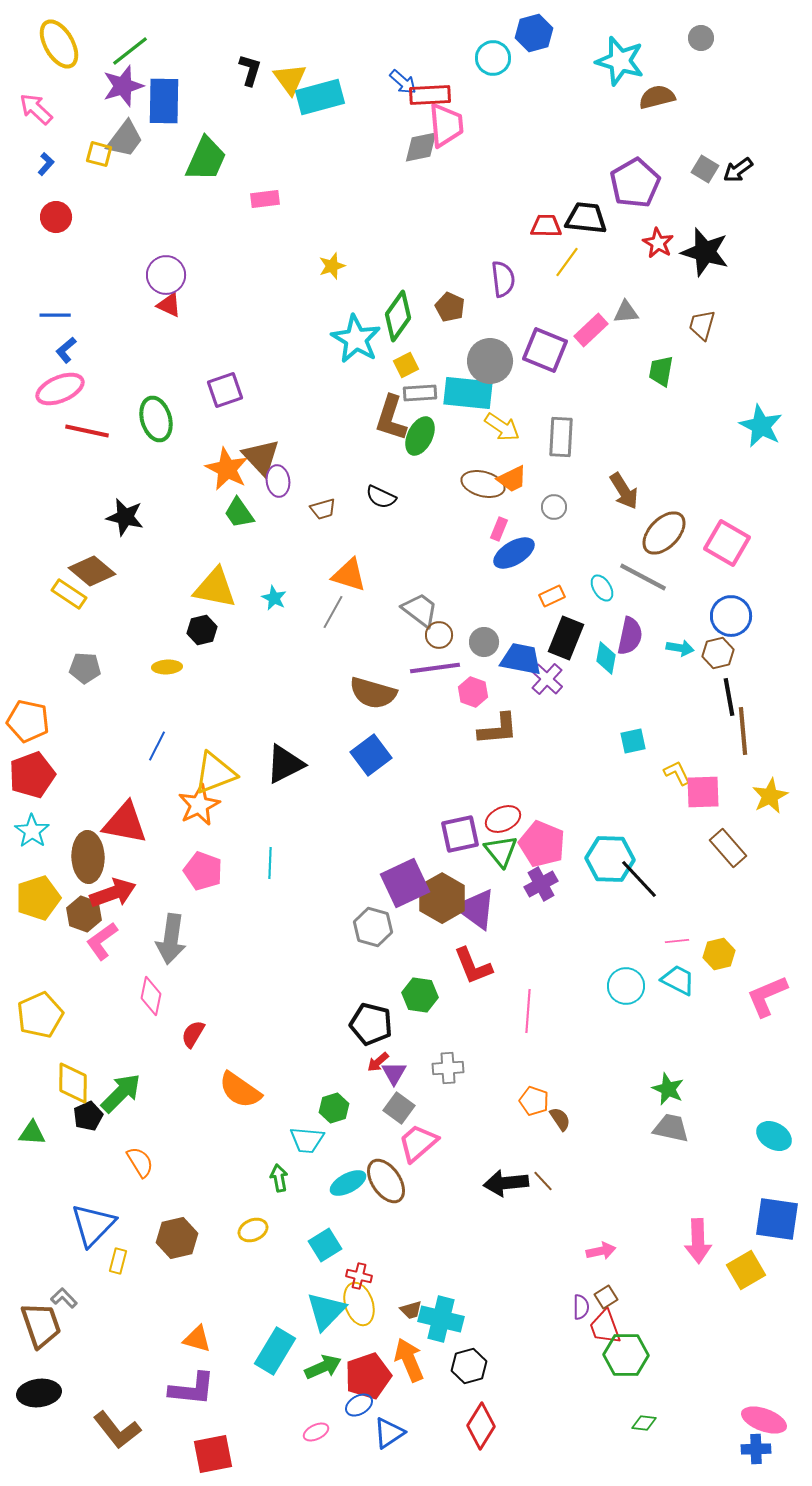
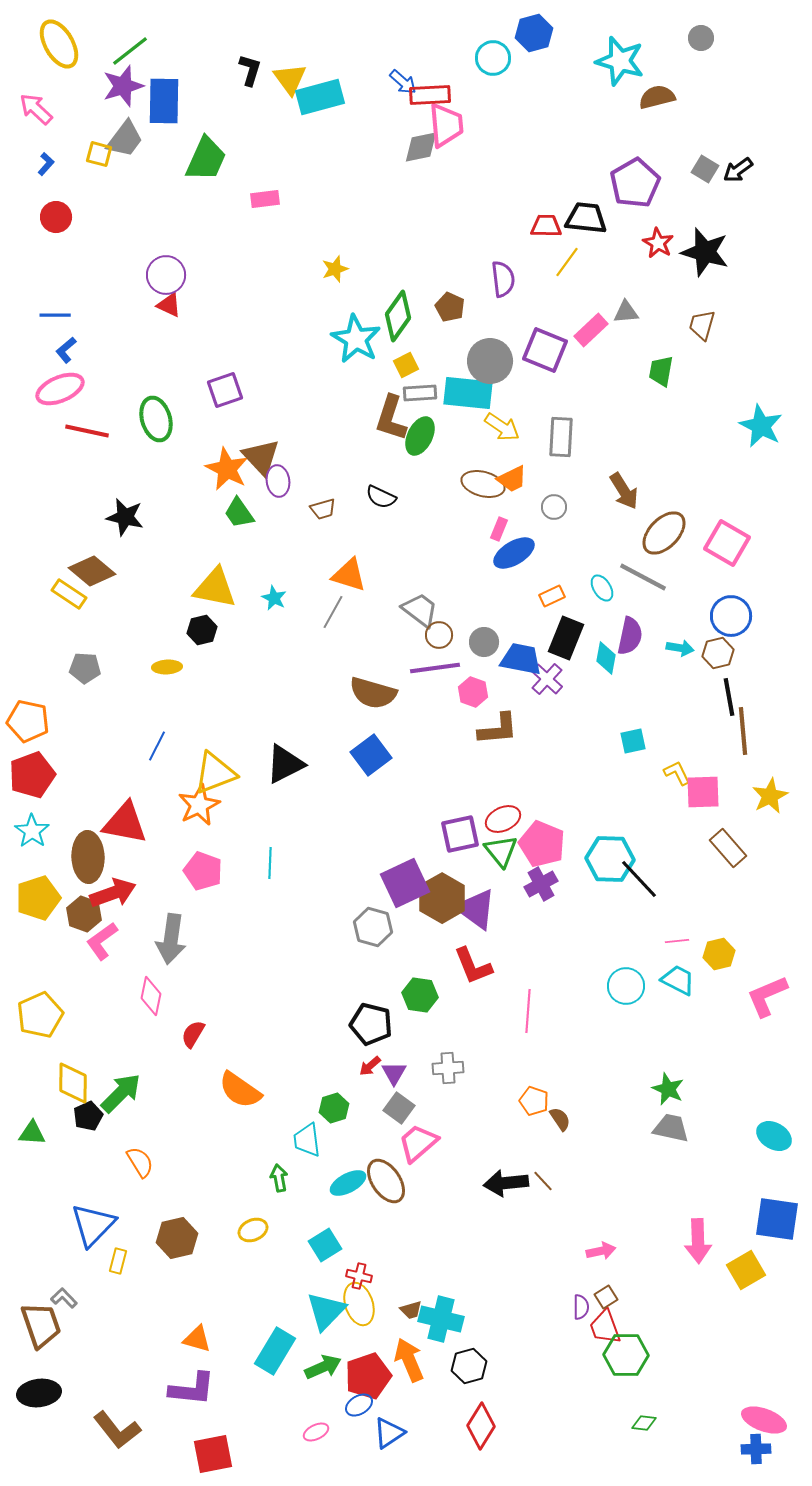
yellow star at (332, 266): moved 3 px right, 3 px down
red arrow at (378, 1062): moved 8 px left, 4 px down
cyan trapezoid at (307, 1140): rotated 78 degrees clockwise
